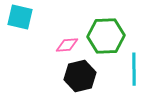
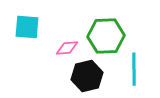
cyan square: moved 7 px right, 10 px down; rotated 8 degrees counterclockwise
pink diamond: moved 3 px down
black hexagon: moved 7 px right
